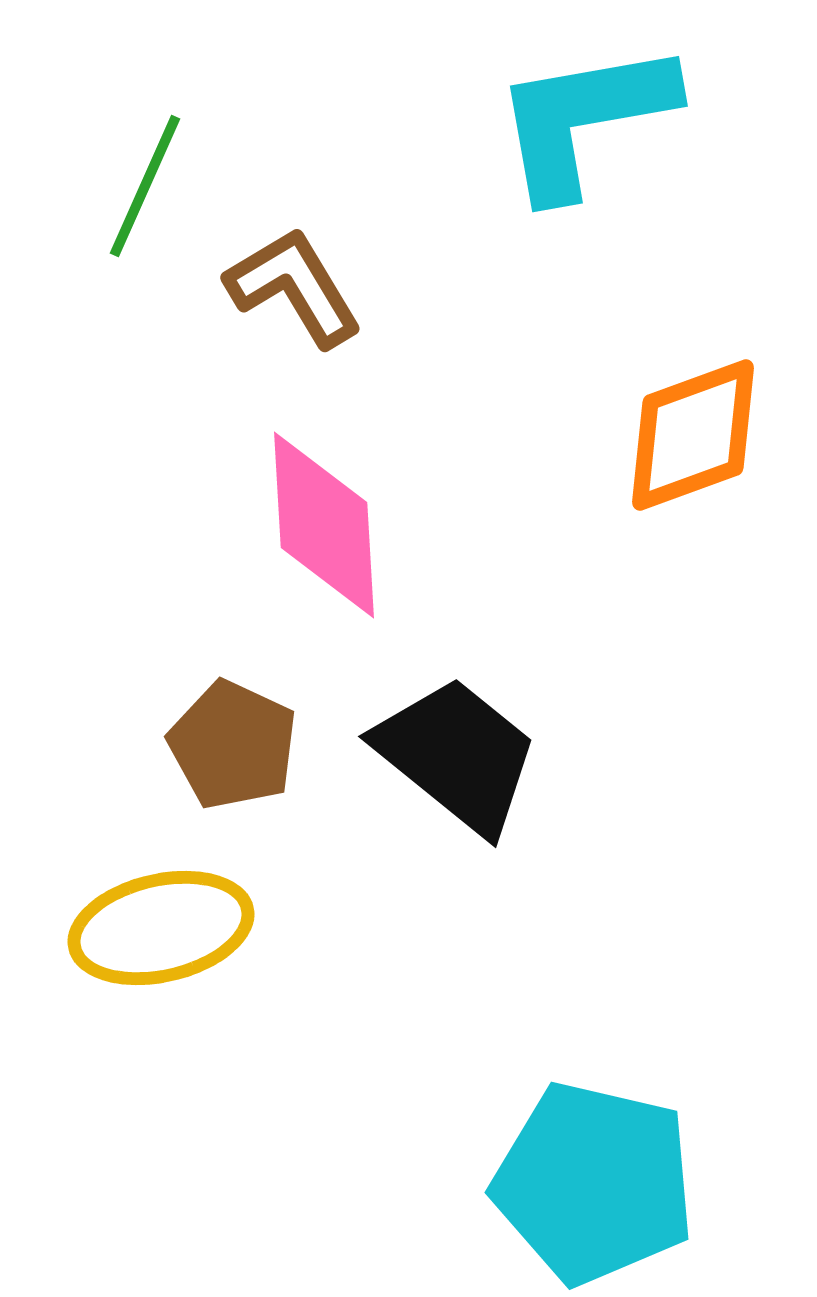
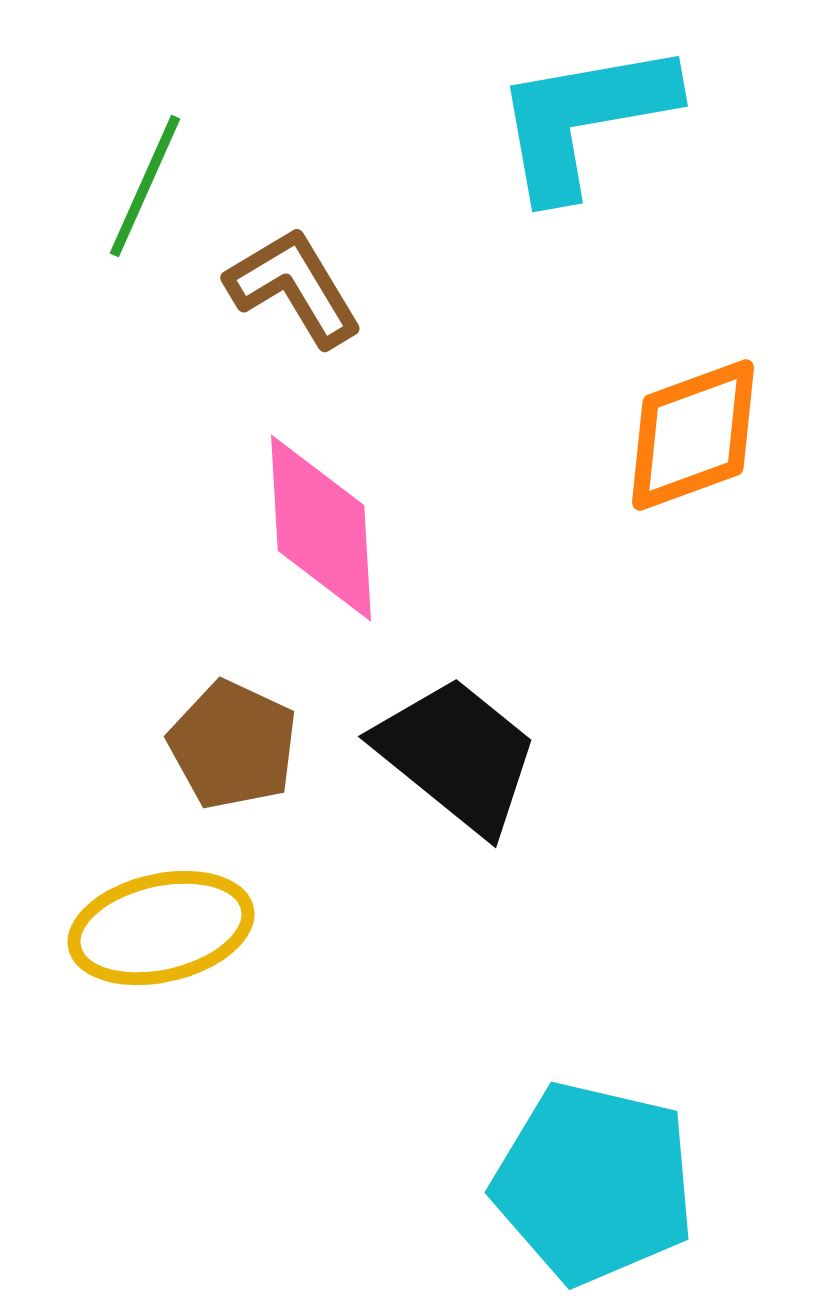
pink diamond: moved 3 px left, 3 px down
